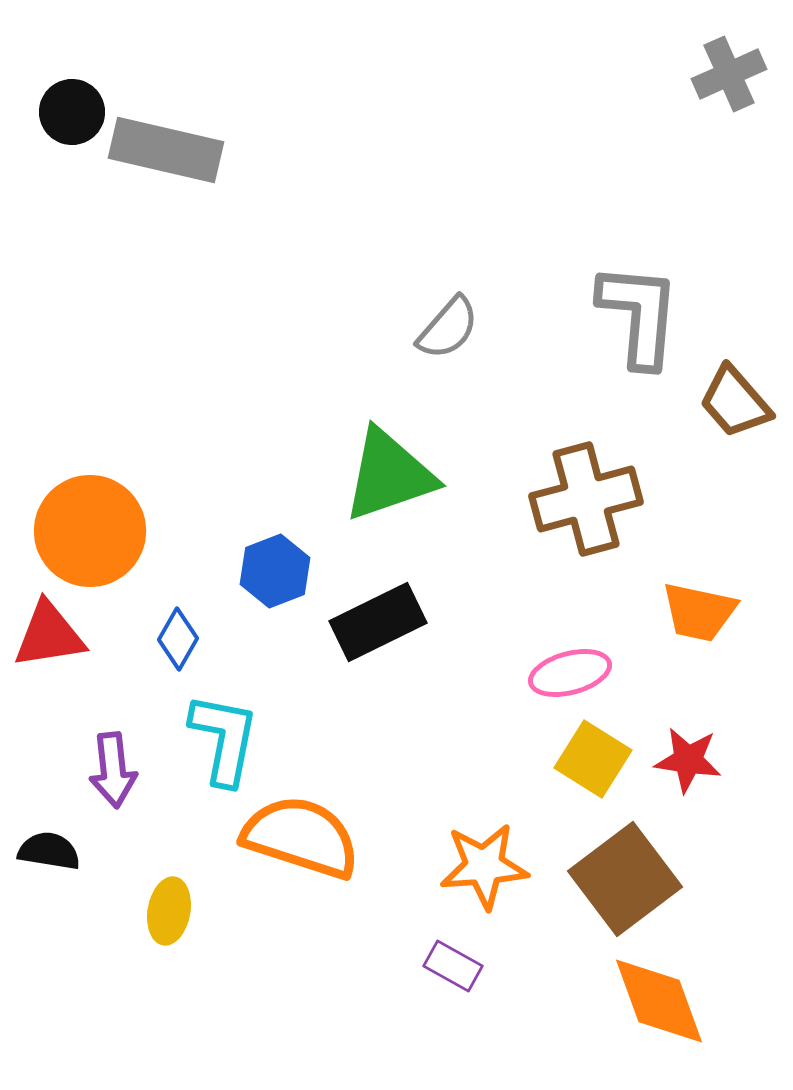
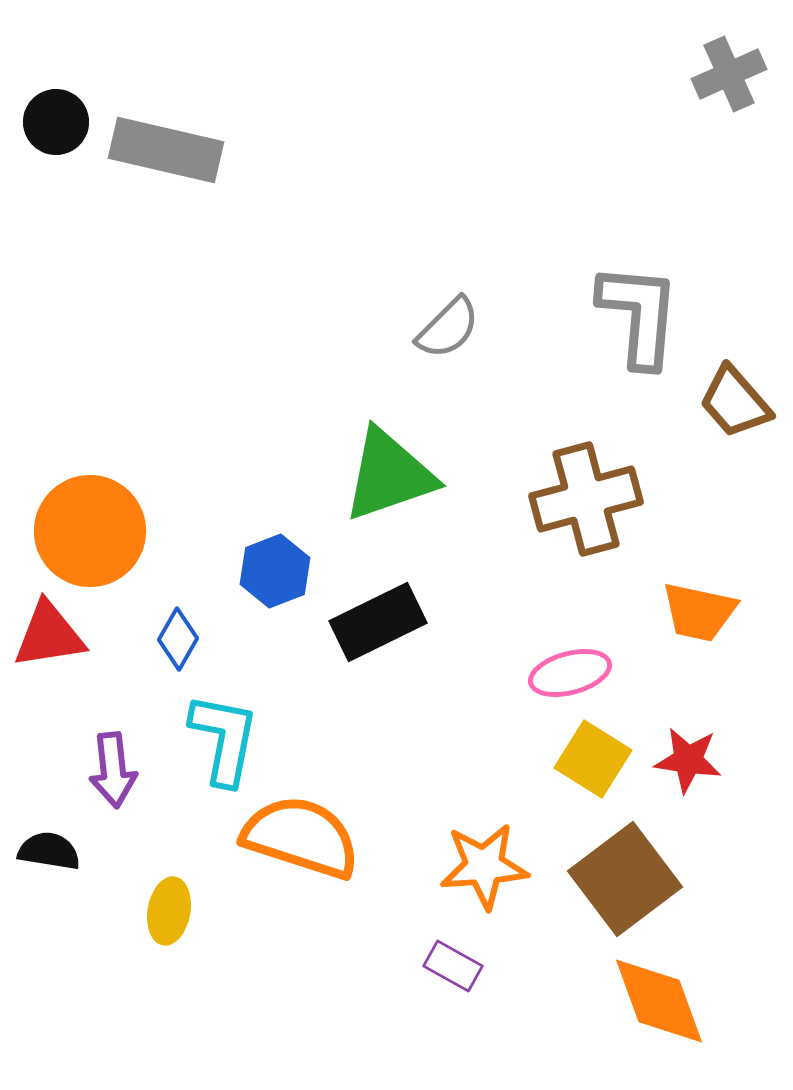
black circle: moved 16 px left, 10 px down
gray semicircle: rotated 4 degrees clockwise
